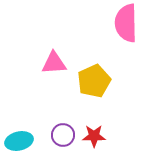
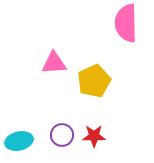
purple circle: moved 1 px left
